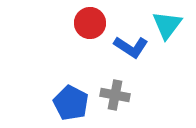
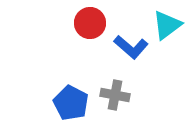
cyan triangle: rotated 16 degrees clockwise
blue L-shape: rotated 8 degrees clockwise
